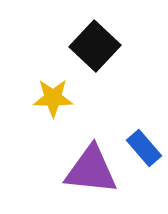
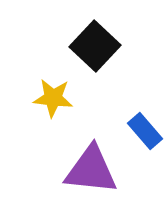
yellow star: rotated 6 degrees clockwise
blue rectangle: moved 1 px right, 17 px up
